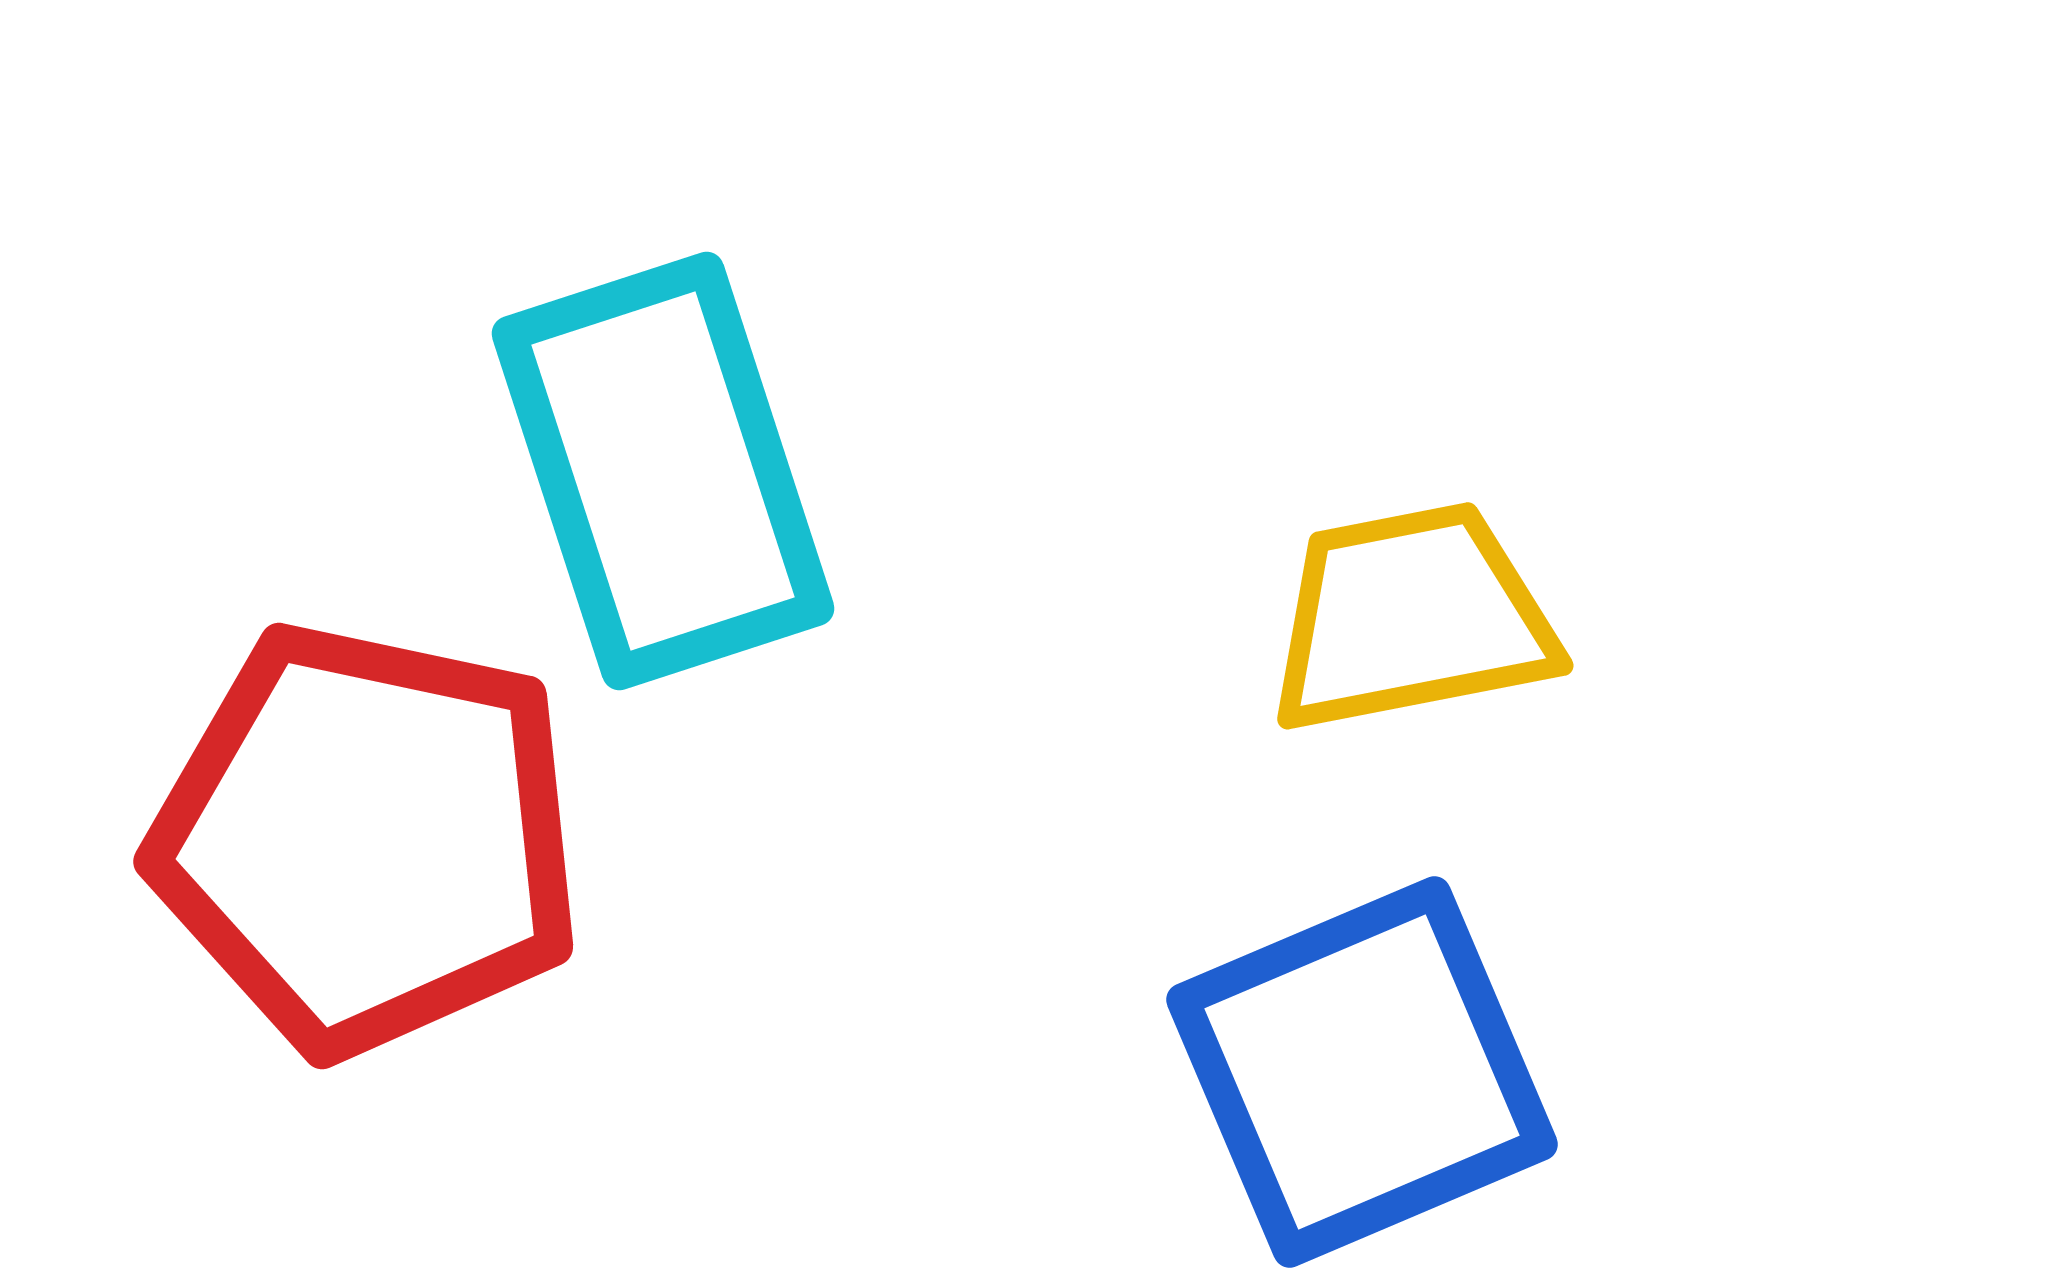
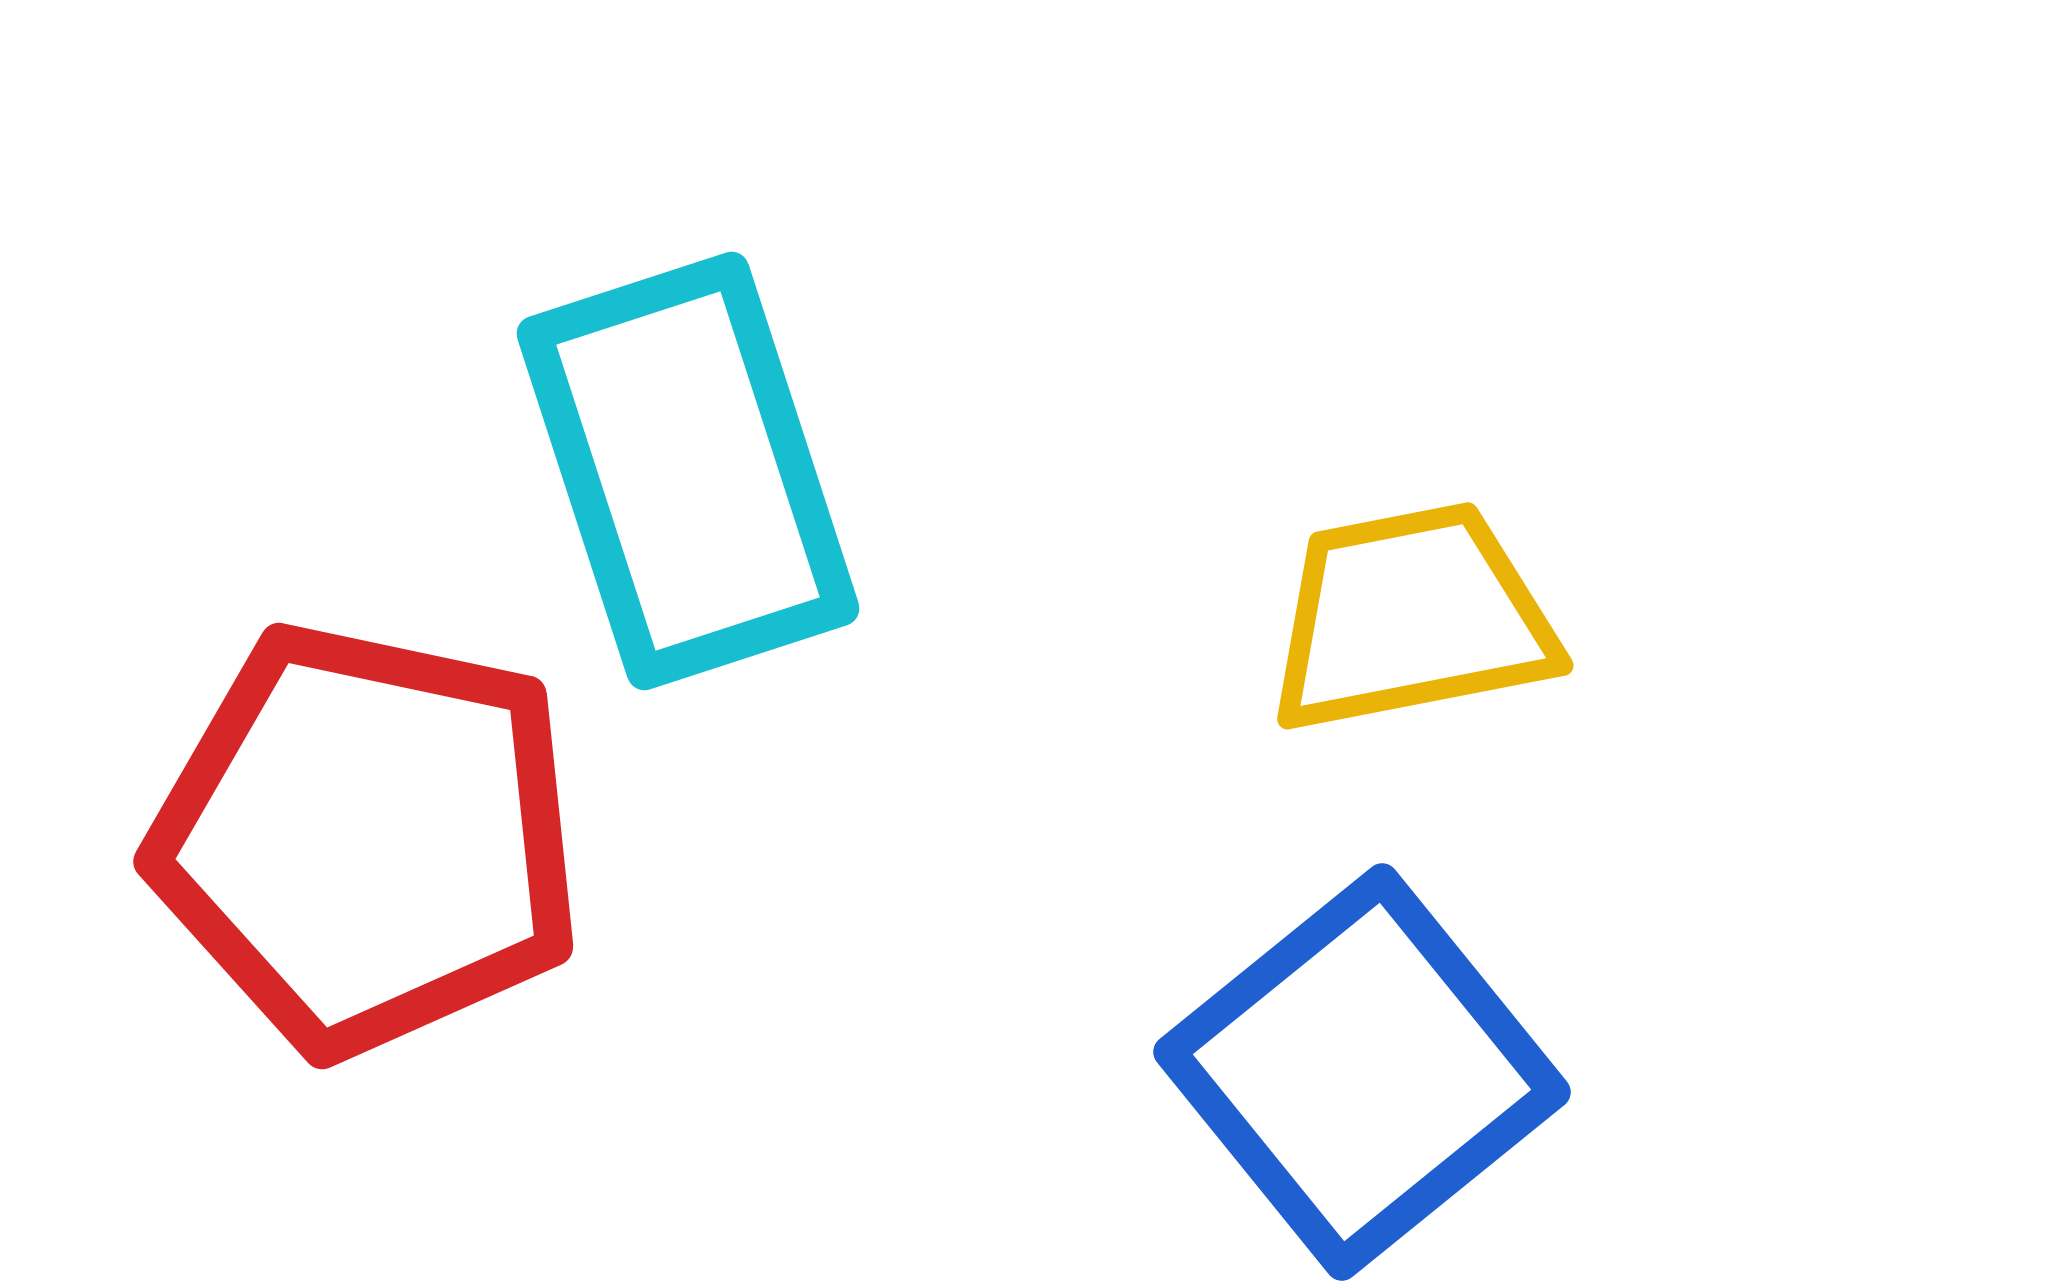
cyan rectangle: moved 25 px right
blue square: rotated 16 degrees counterclockwise
